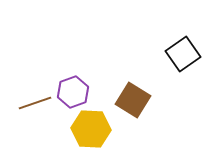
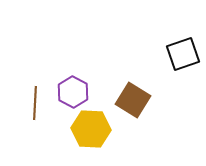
black square: rotated 16 degrees clockwise
purple hexagon: rotated 12 degrees counterclockwise
brown line: rotated 68 degrees counterclockwise
